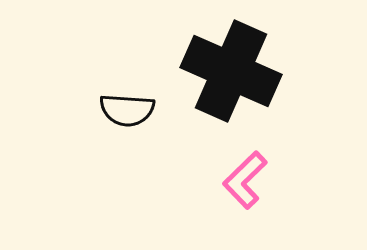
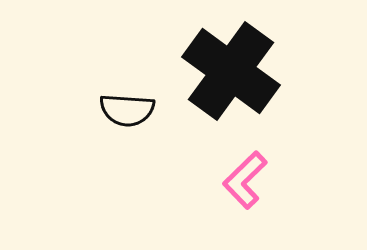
black cross: rotated 12 degrees clockwise
